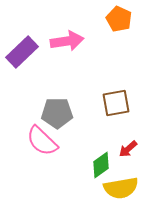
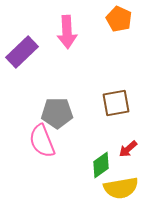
pink arrow: moved 9 px up; rotated 96 degrees clockwise
pink semicircle: rotated 24 degrees clockwise
